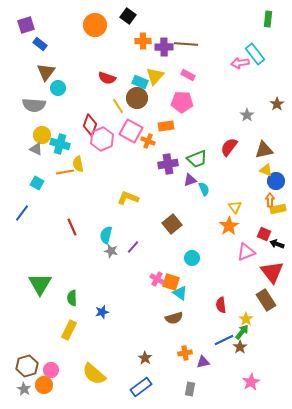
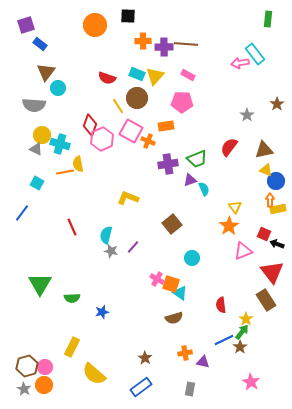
black square at (128, 16): rotated 35 degrees counterclockwise
cyan rectangle at (140, 82): moved 3 px left, 8 px up
pink triangle at (246, 252): moved 3 px left, 1 px up
orange square at (171, 282): moved 2 px down
green semicircle at (72, 298): rotated 91 degrees counterclockwise
yellow rectangle at (69, 330): moved 3 px right, 17 px down
purple triangle at (203, 362): rotated 24 degrees clockwise
pink circle at (51, 370): moved 6 px left, 3 px up
pink star at (251, 382): rotated 12 degrees counterclockwise
